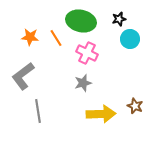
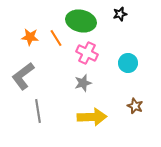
black star: moved 1 px right, 5 px up
cyan circle: moved 2 px left, 24 px down
yellow arrow: moved 9 px left, 3 px down
